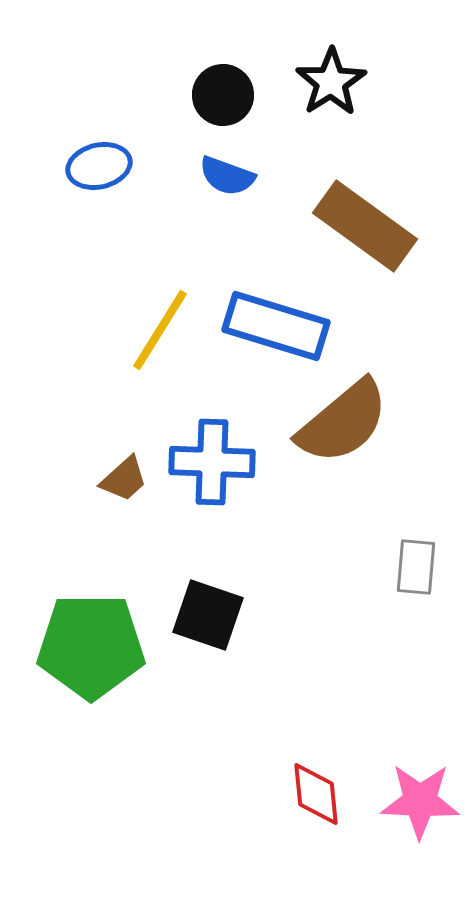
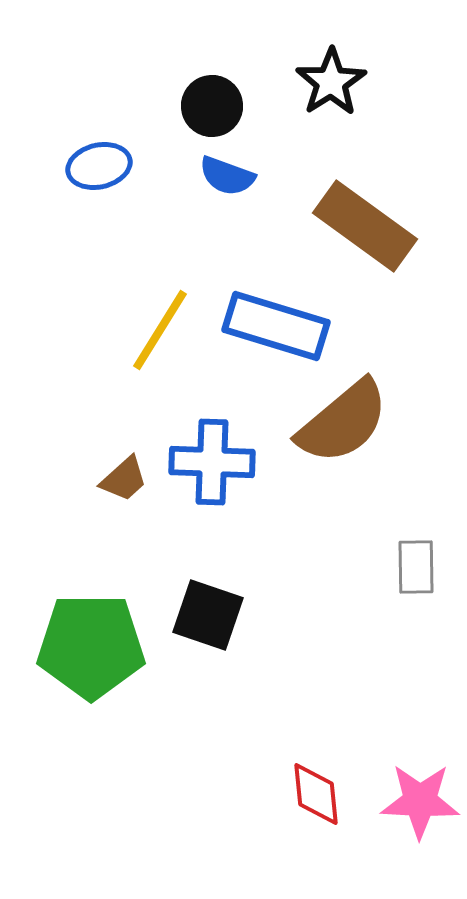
black circle: moved 11 px left, 11 px down
gray rectangle: rotated 6 degrees counterclockwise
